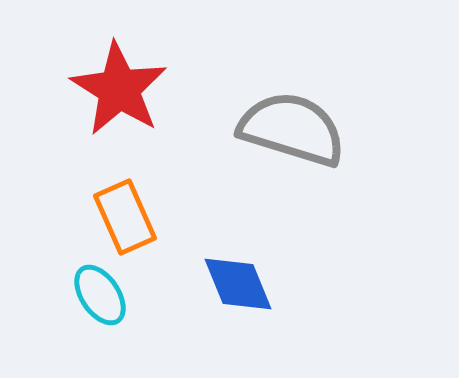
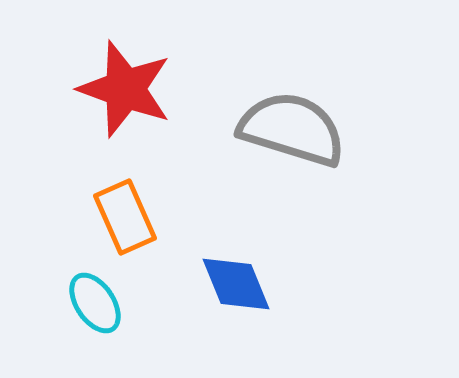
red star: moved 6 px right; rotated 12 degrees counterclockwise
blue diamond: moved 2 px left
cyan ellipse: moved 5 px left, 8 px down
